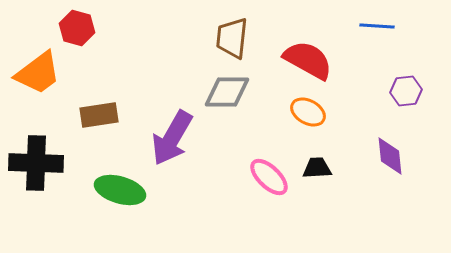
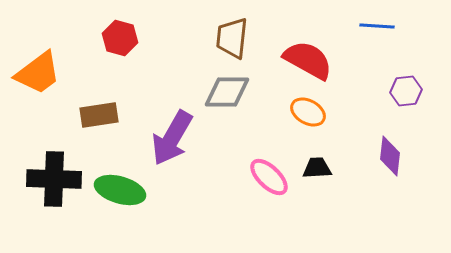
red hexagon: moved 43 px right, 10 px down
purple diamond: rotated 12 degrees clockwise
black cross: moved 18 px right, 16 px down
